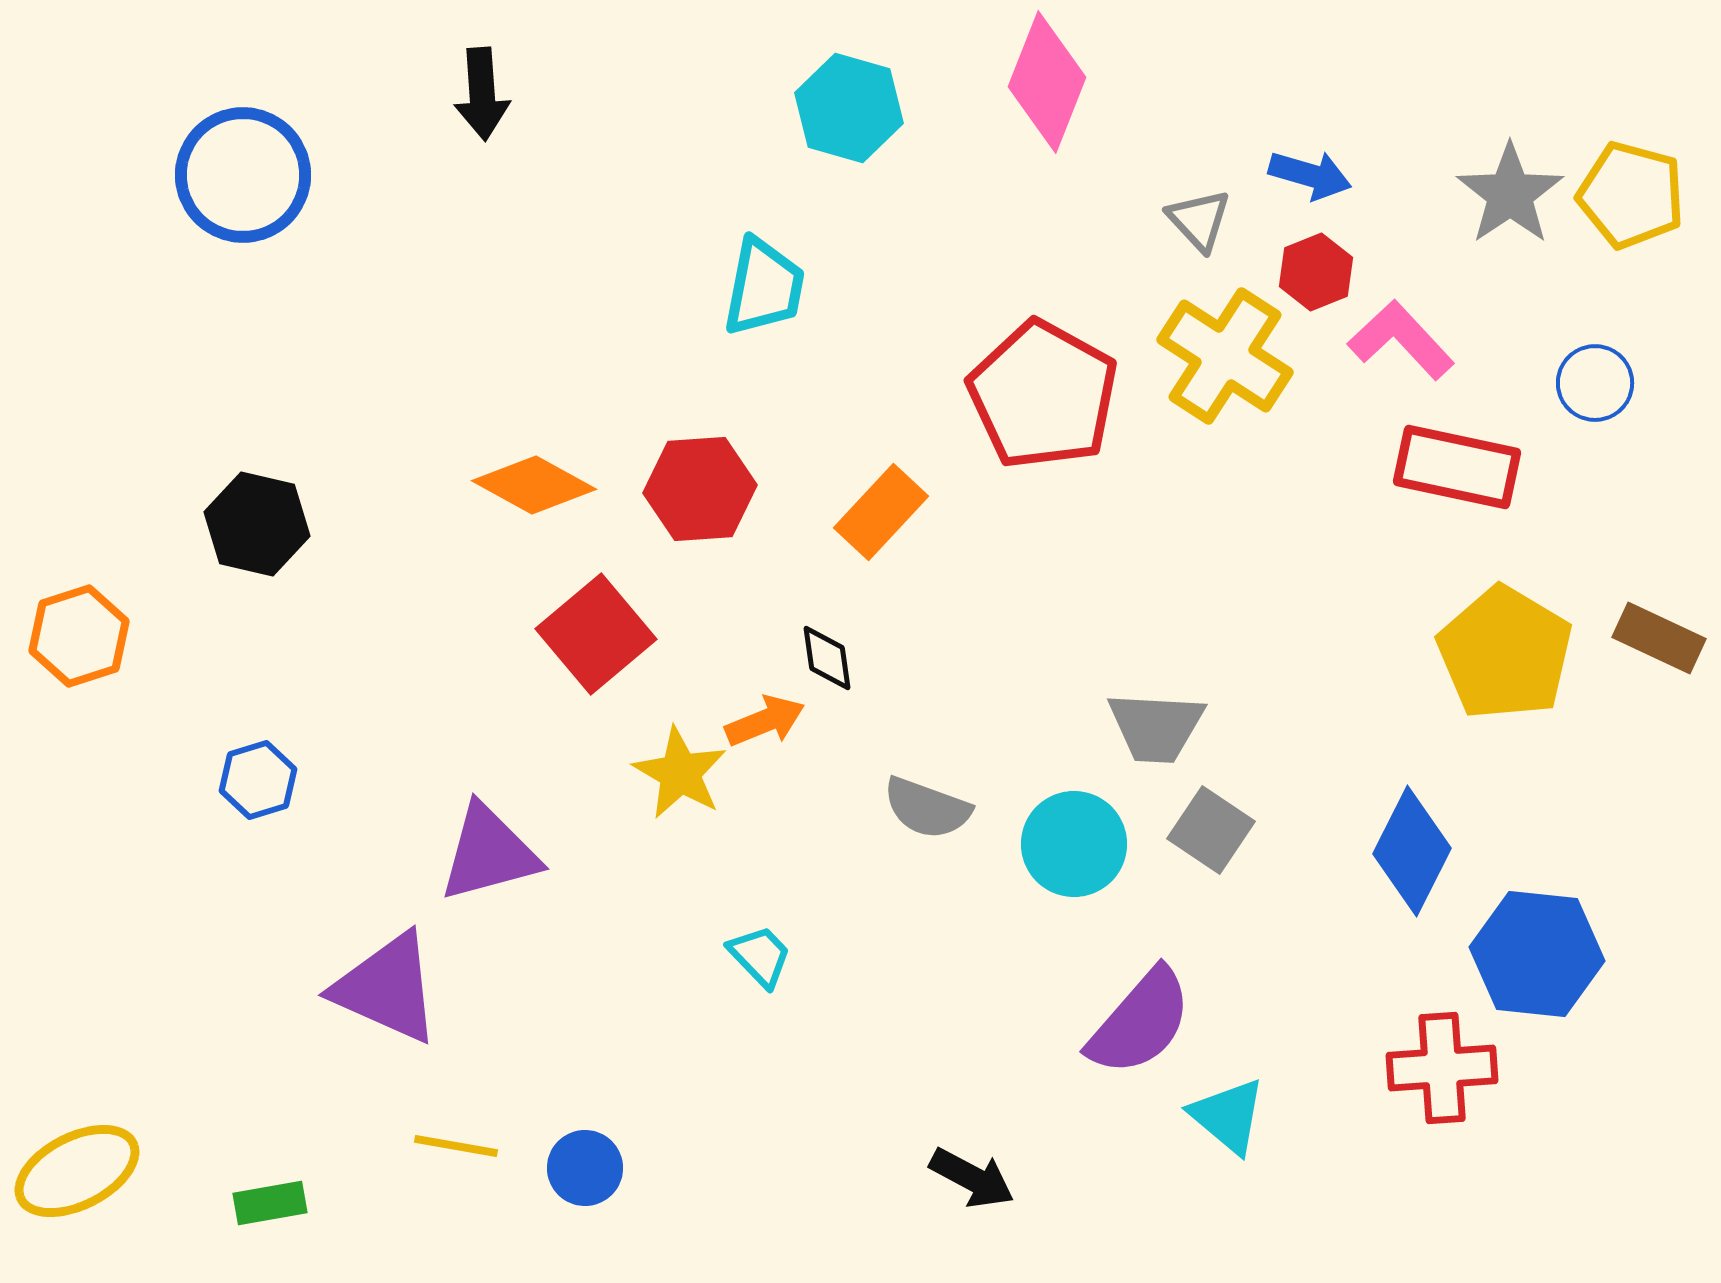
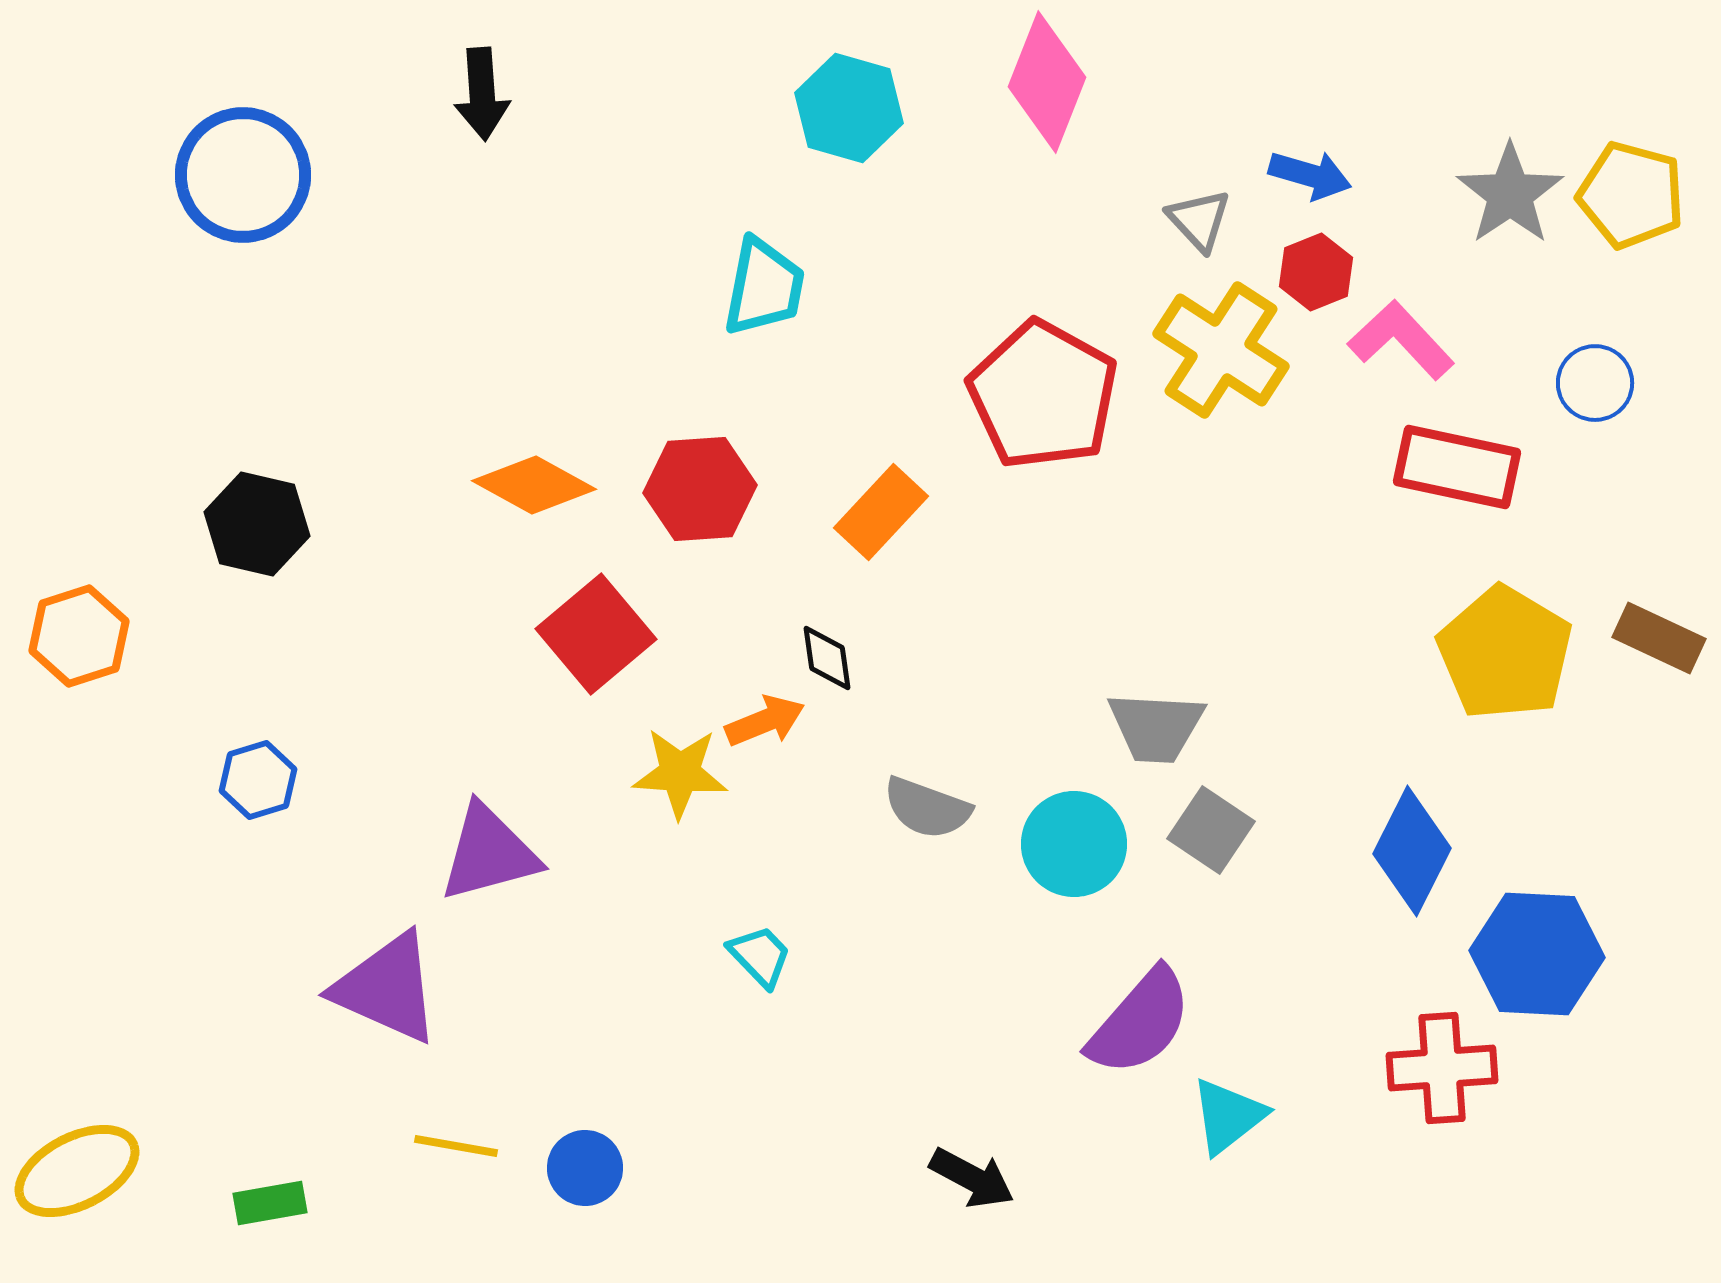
yellow cross at (1225, 356): moved 4 px left, 6 px up
yellow star at (680, 773): rotated 26 degrees counterclockwise
blue hexagon at (1537, 954): rotated 3 degrees counterclockwise
cyan triangle at (1228, 1116): rotated 42 degrees clockwise
